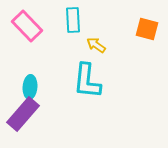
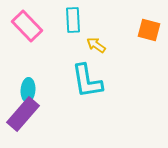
orange square: moved 2 px right, 1 px down
cyan L-shape: rotated 15 degrees counterclockwise
cyan ellipse: moved 2 px left, 3 px down
